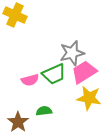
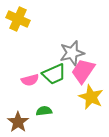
yellow cross: moved 3 px right, 4 px down
pink trapezoid: moved 1 px left, 1 px up; rotated 24 degrees counterclockwise
yellow star: moved 2 px right, 1 px up; rotated 15 degrees clockwise
